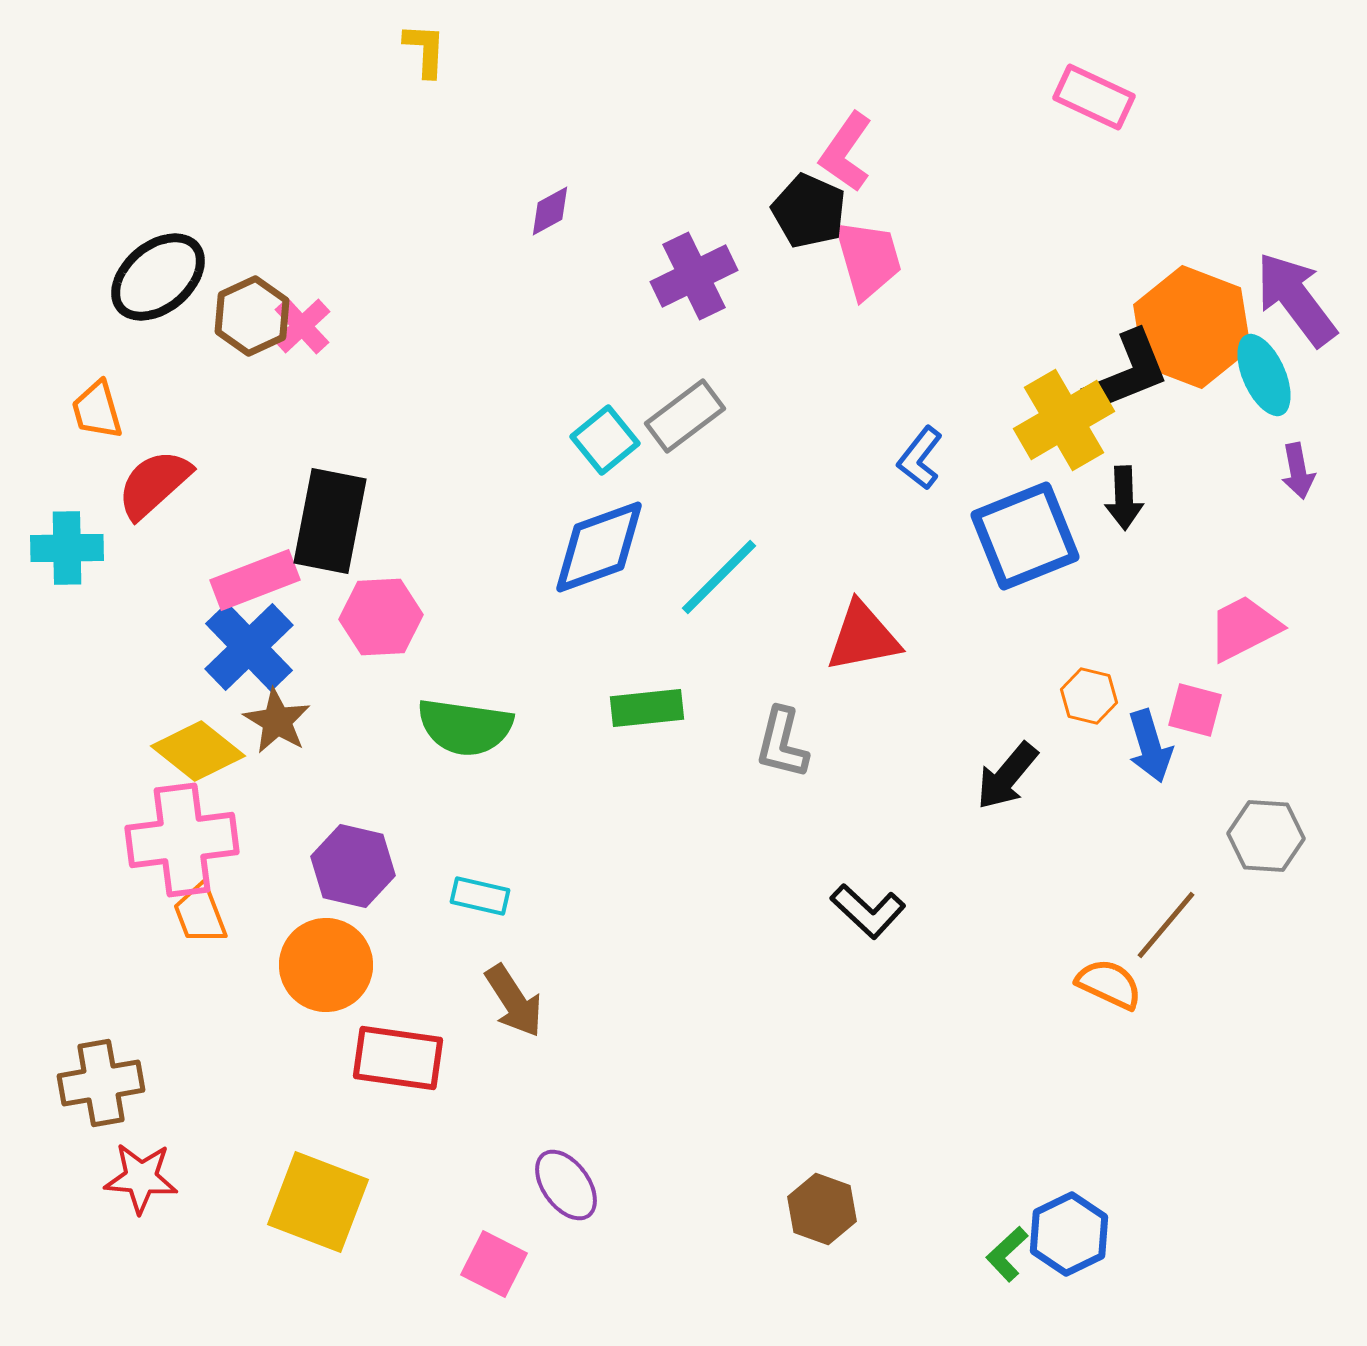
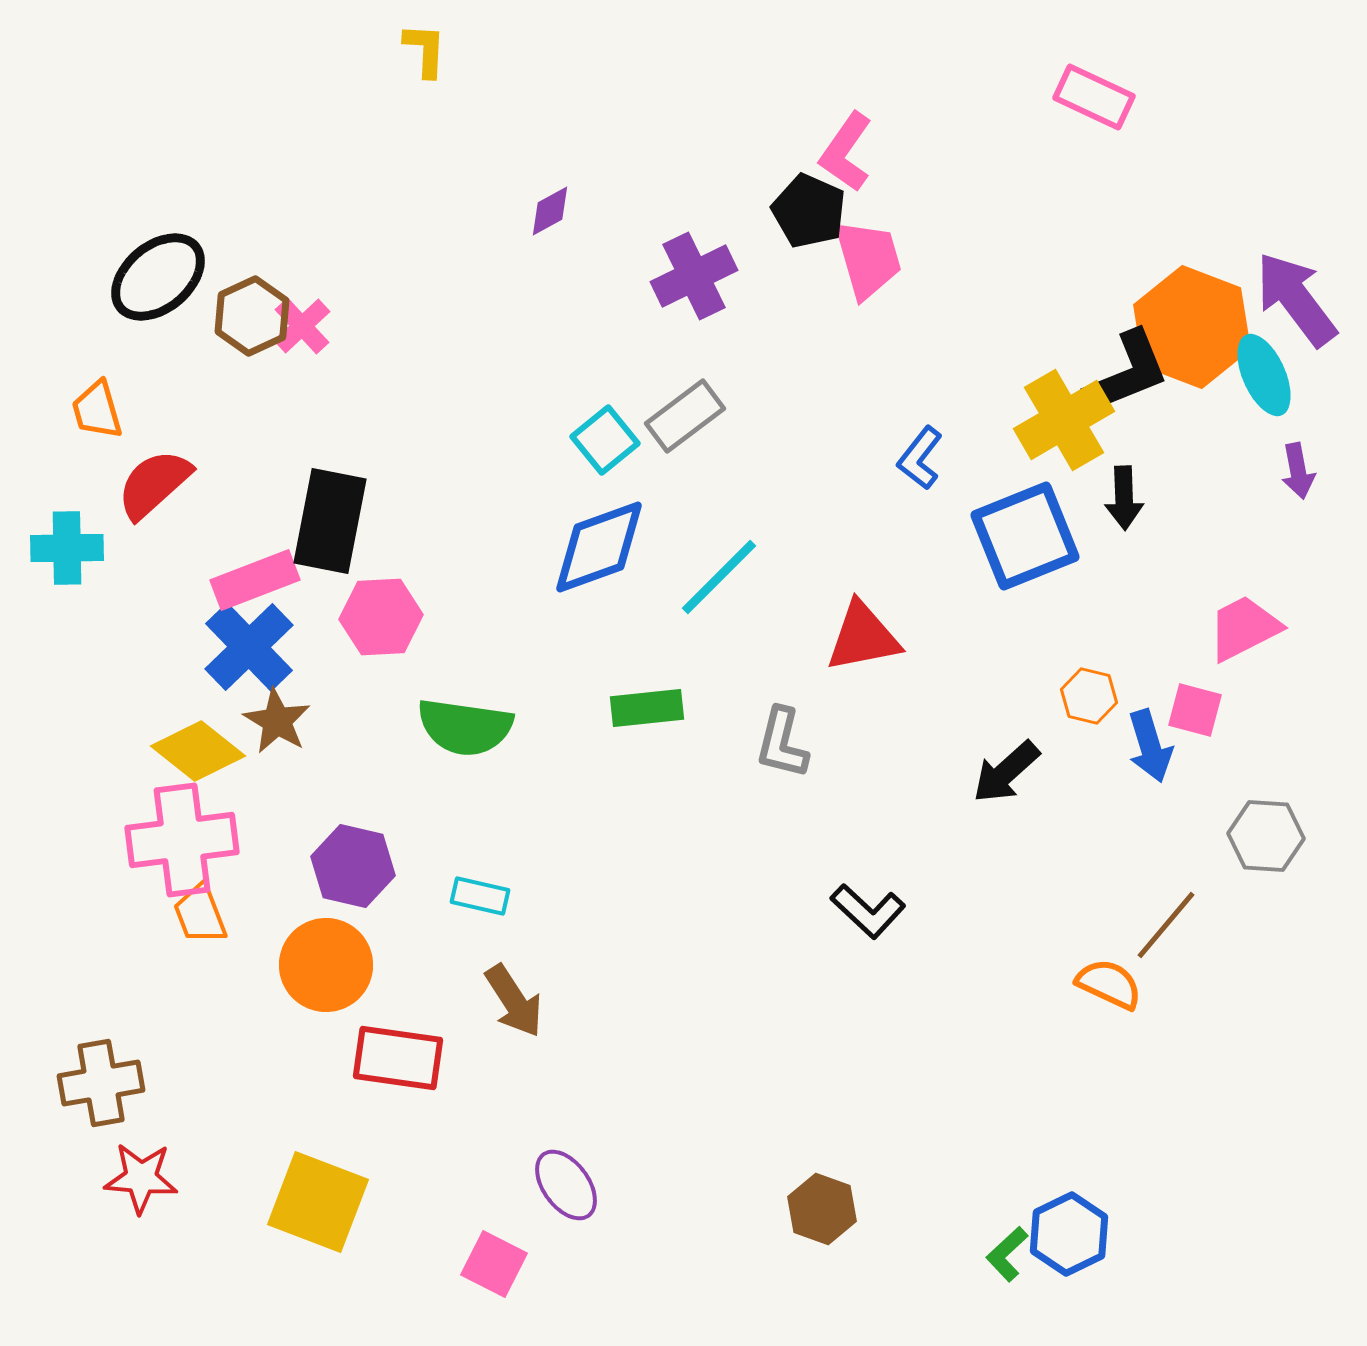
black arrow at (1007, 776): moved 1 px left, 4 px up; rotated 8 degrees clockwise
